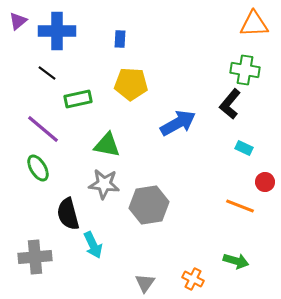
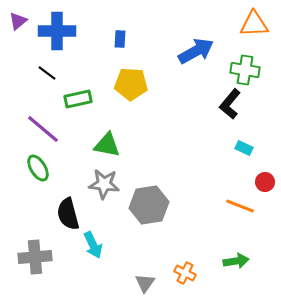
blue arrow: moved 18 px right, 72 px up
green arrow: rotated 25 degrees counterclockwise
orange cross: moved 8 px left, 6 px up
